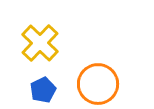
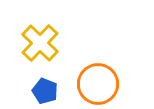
blue pentagon: moved 2 px right, 1 px down; rotated 25 degrees counterclockwise
